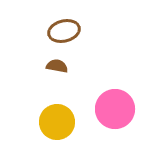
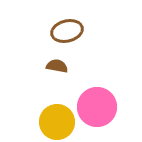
brown ellipse: moved 3 px right
pink circle: moved 18 px left, 2 px up
